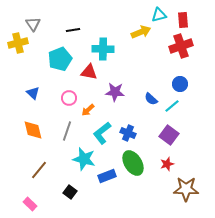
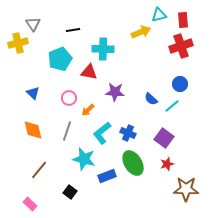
purple square: moved 5 px left, 3 px down
